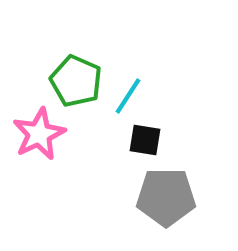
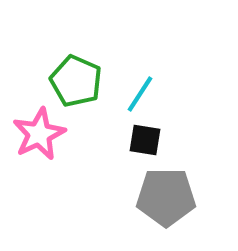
cyan line: moved 12 px right, 2 px up
